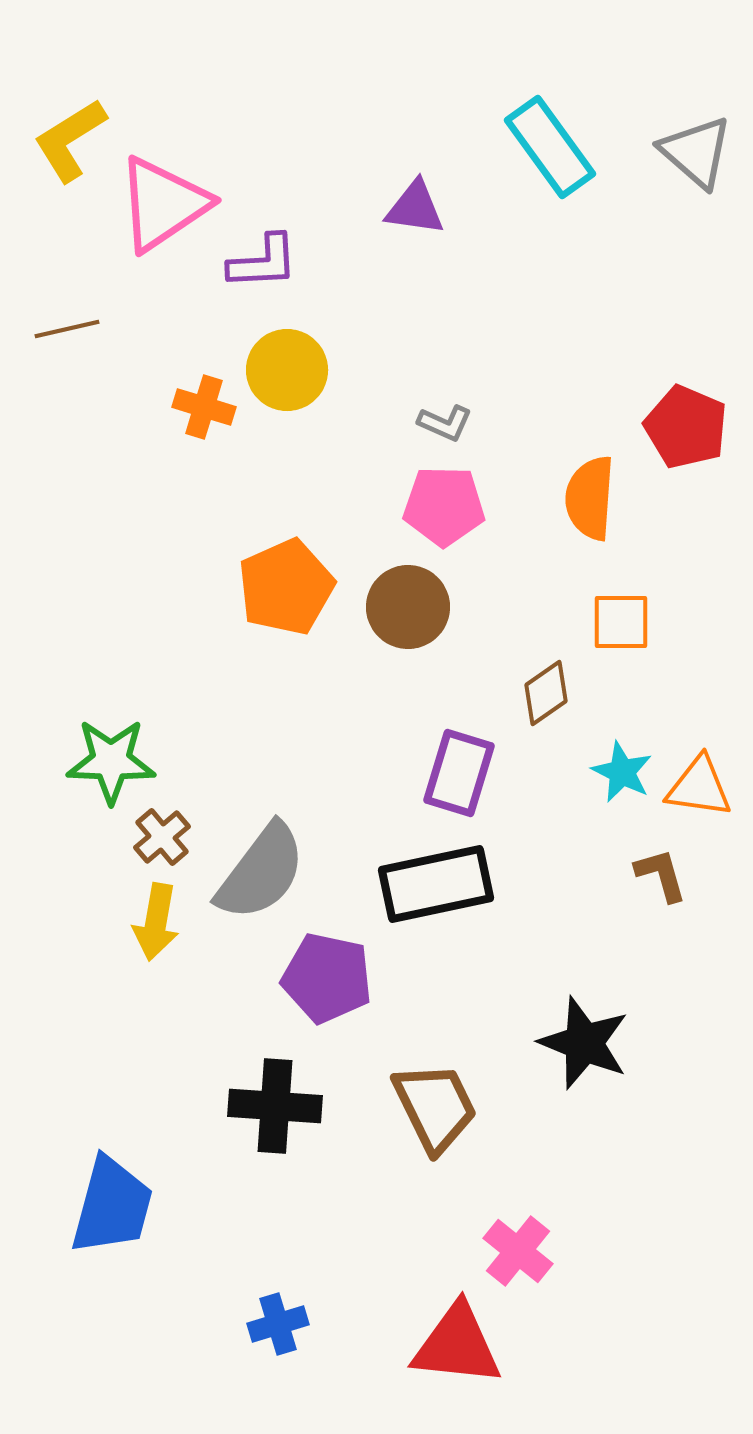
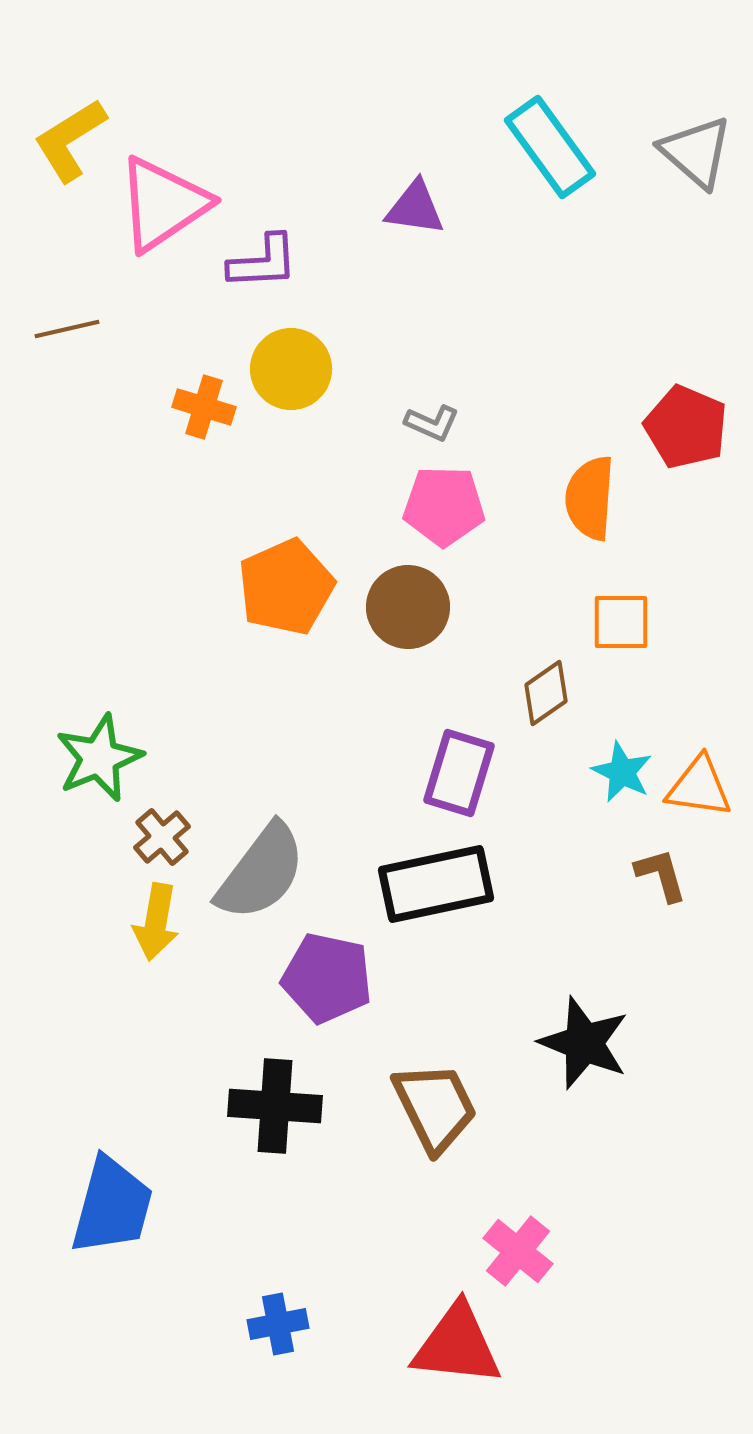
yellow circle: moved 4 px right, 1 px up
gray L-shape: moved 13 px left
green star: moved 12 px left, 3 px up; rotated 24 degrees counterclockwise
blue cross: rotated 6 degrees clockwise
